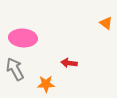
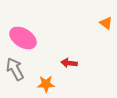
pink ellipse: rotated 28 degrees clockwise
